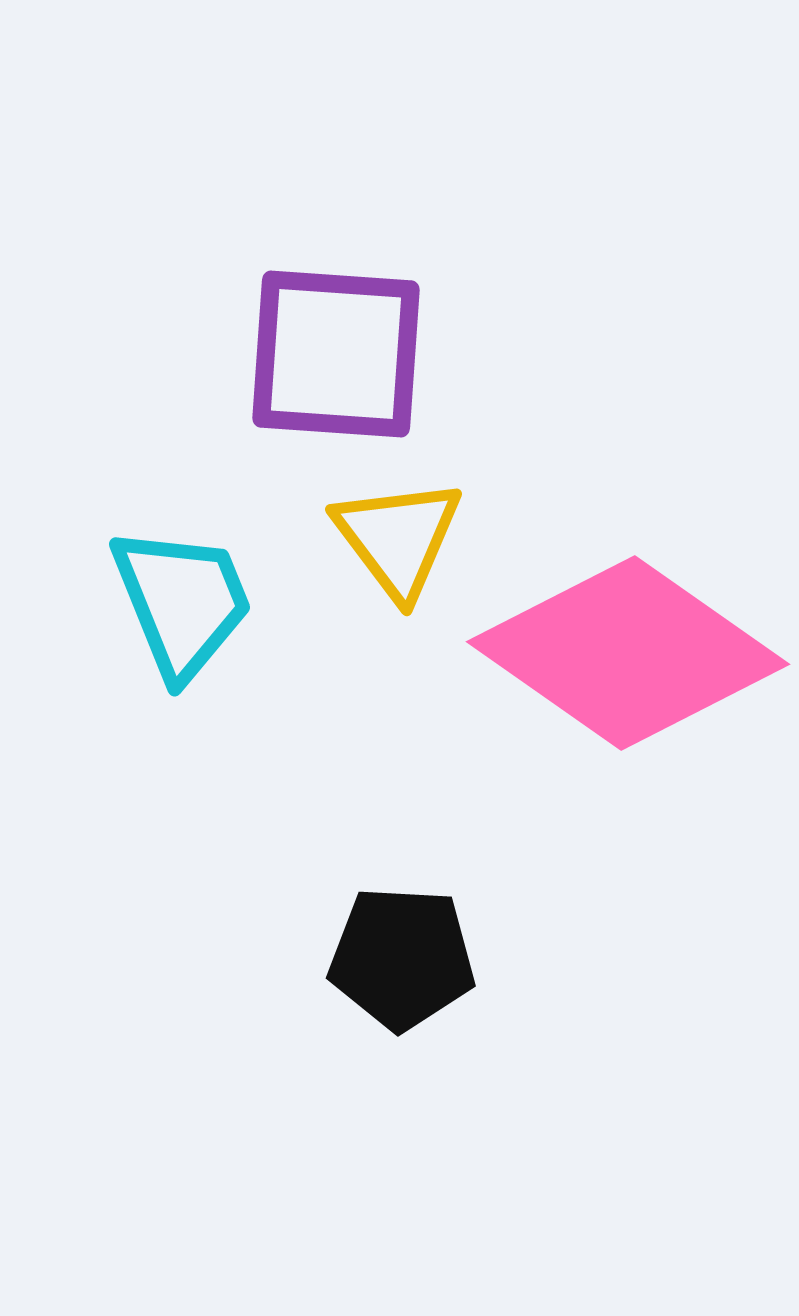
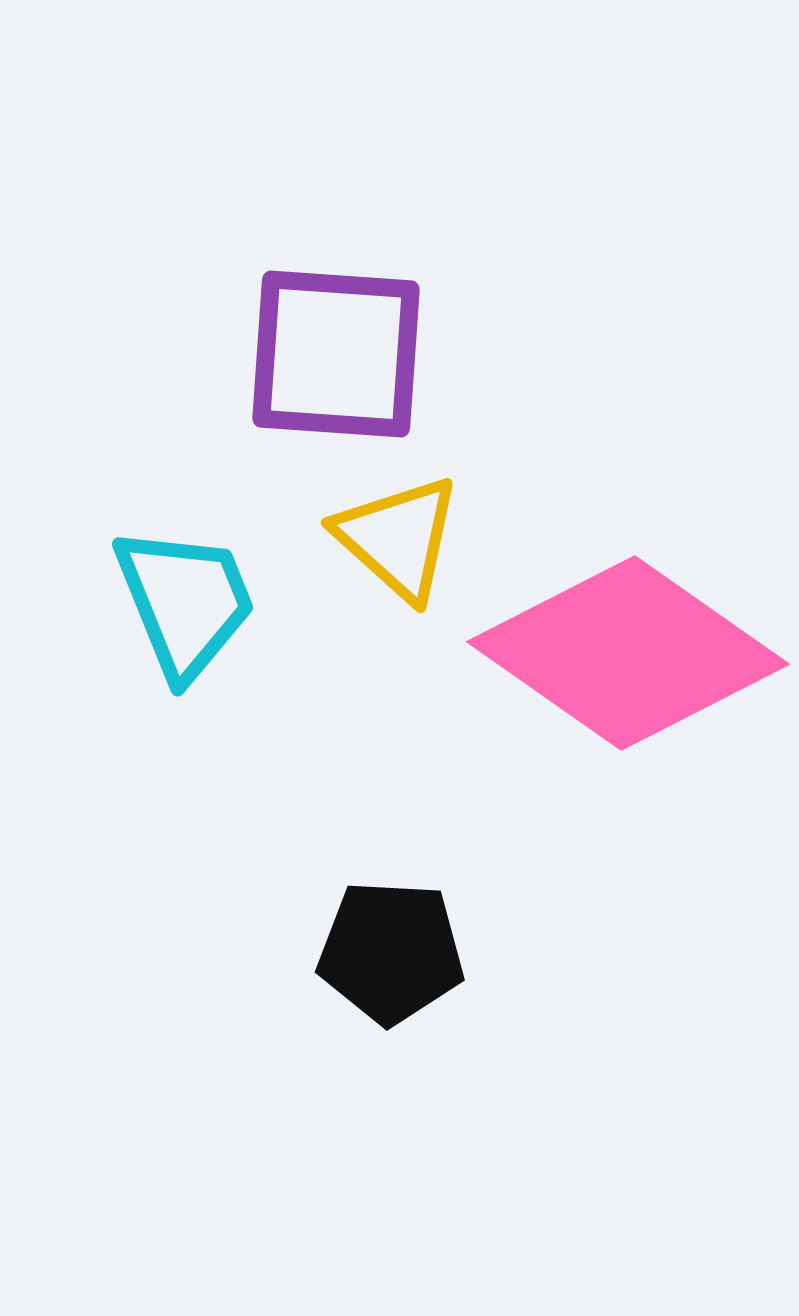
yellow triangle: rotated 11 degrees counterclockwise
cyan trapezoid: moved 3 px right
black pentagon: moved 11 px left, 6 px up
